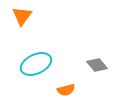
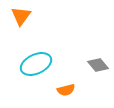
orange triangle: moved 1 px left
gray diamond: moved 1 px right
